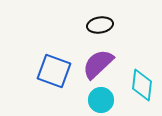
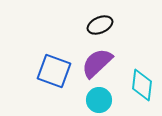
black ellipse: rotated 15 degrees counterclockwise
purple semicircle: moved 1 px left, 1 px up
cyan circle: moved 2 px left
